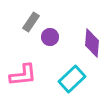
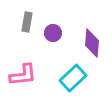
gray rectangle: moved 4 px left; rotated 24 degrees counterclockwise
purple circle: moved 3 px right, 4 px up
cyan rectangle: moved 1 px right, 1 px up
